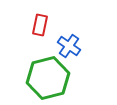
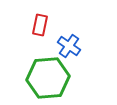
green hexagon: rotated 9 degrees clockwise
